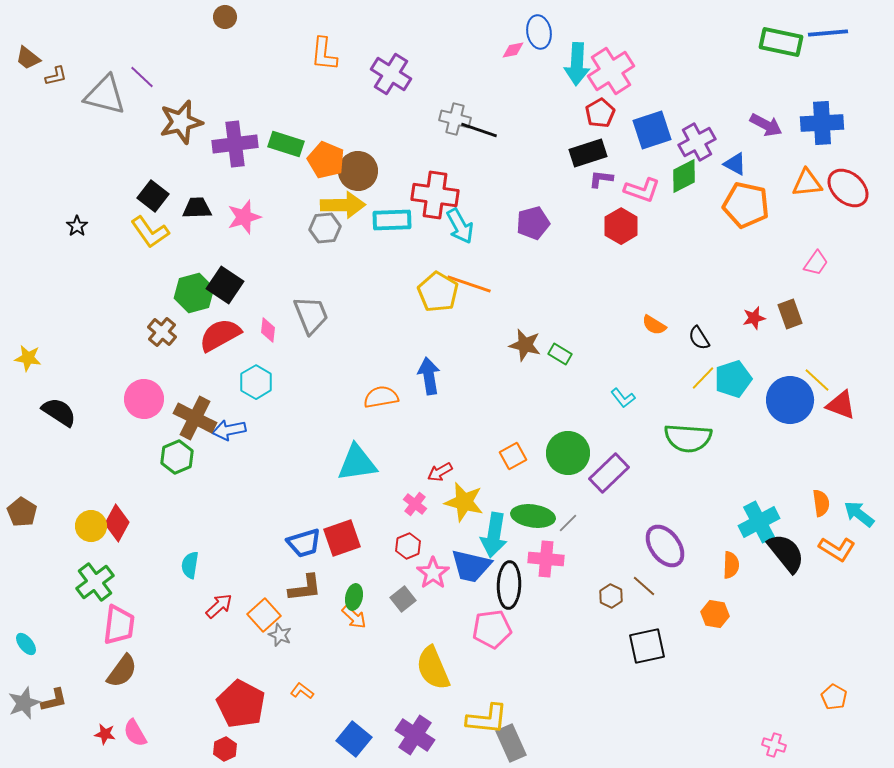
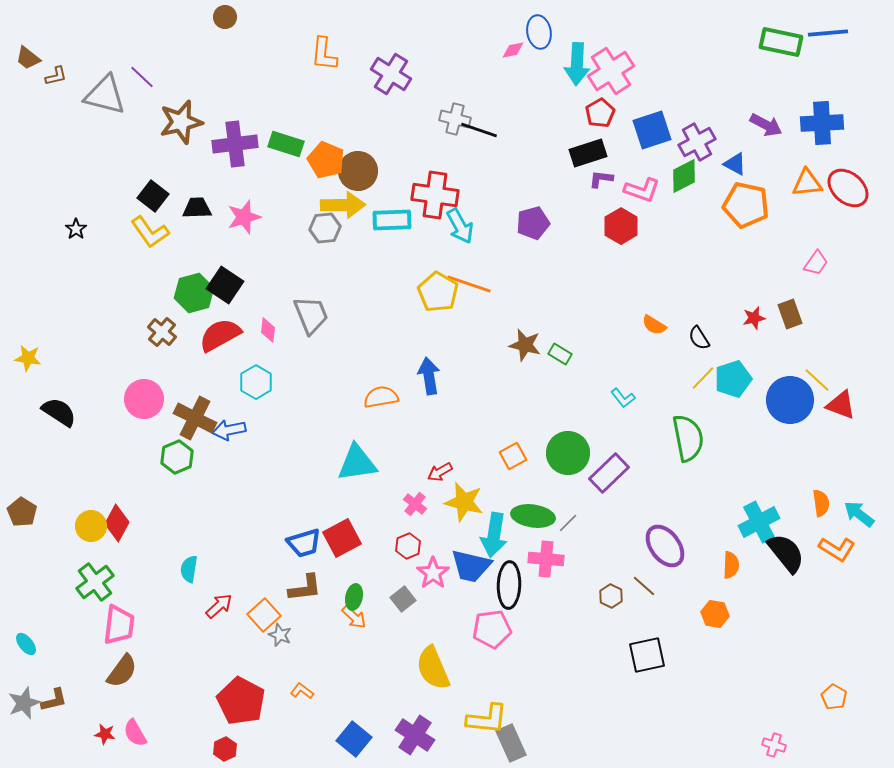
black star at (77, 226): moved 1 px left, 3 px down
green semicircle at (688, 438): rotated 105 degrees counterclockwise
red square at (342, 538): rotated 9 degrees counterclockwise
cyan semicircle at (190, 565): moved 1 px left, 4 px down
black square at (647, 646): moved 9 px down
red pentagon at (241, 704): moved 3 px up
